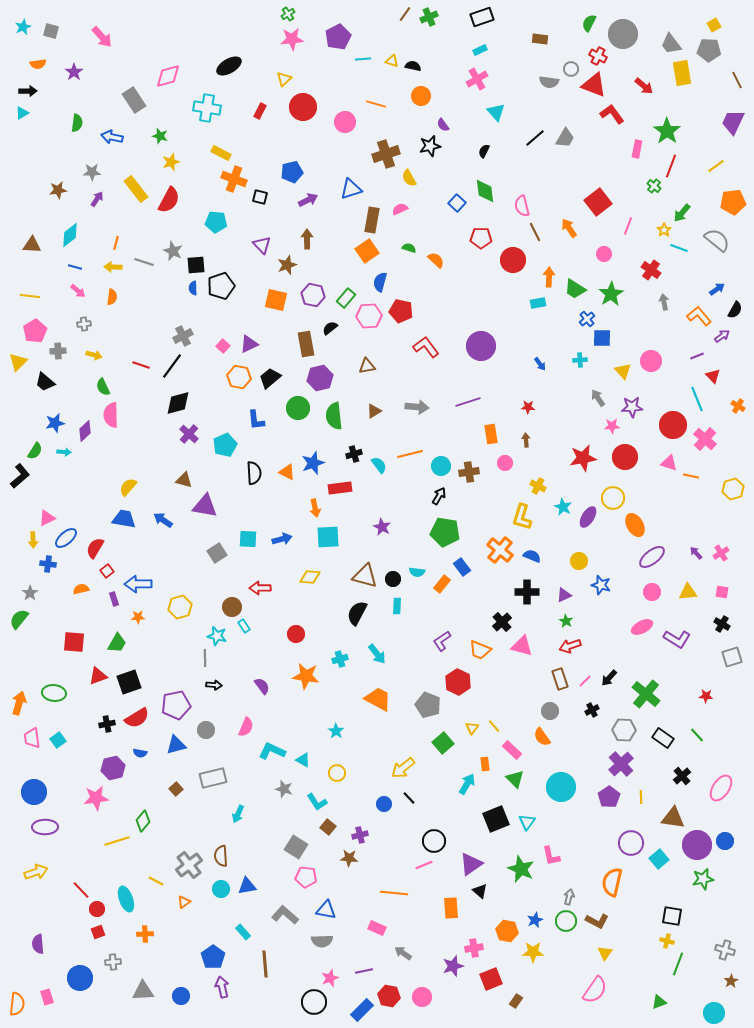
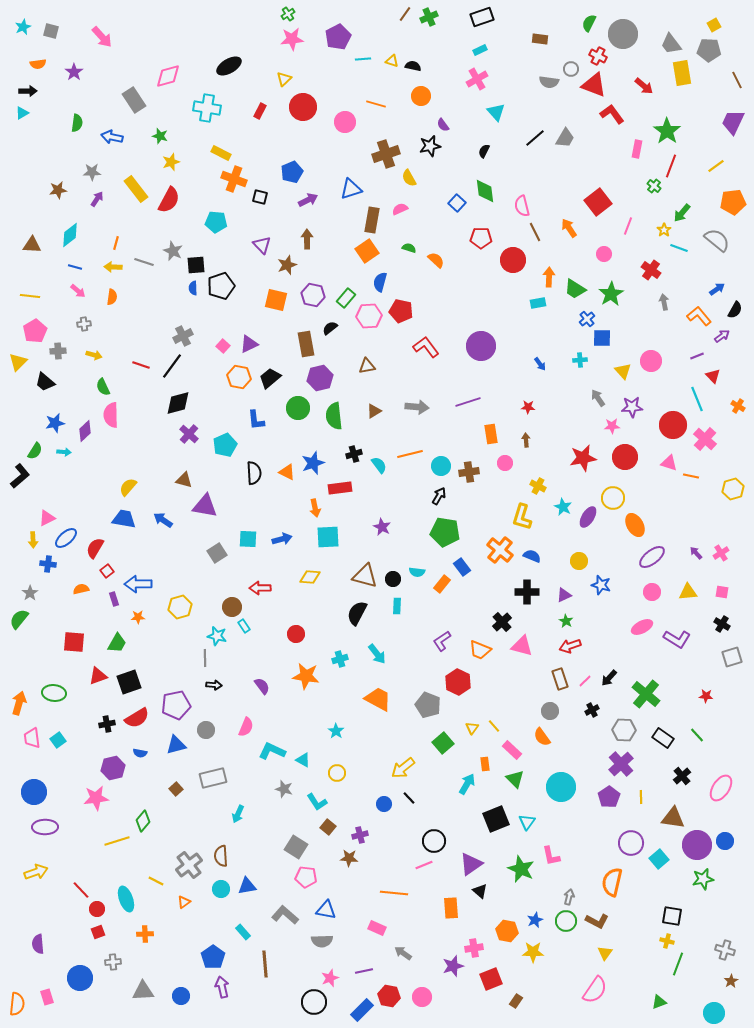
blue pentagon at (292, 172): rotated 10 degrees counterclockwise
